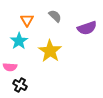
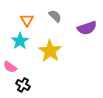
cyan star: moved 1 px right
pink semicircle: rotated 32 degrees clockwise
black cross: moved 3 px right
